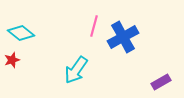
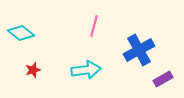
blue cross: moved 16 px right, 13 px down
red star: moved 21 px right, 10 px down
cyan arrow: moved 10 px right; rotated 132 degrees counterclockwise
purple rectangle: moved 2 px right, 3 px up
